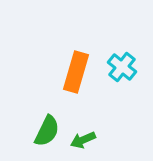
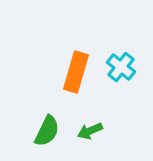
cyan cross: moved 1 px left
green arrow: moved 7 px right, 9 px up
